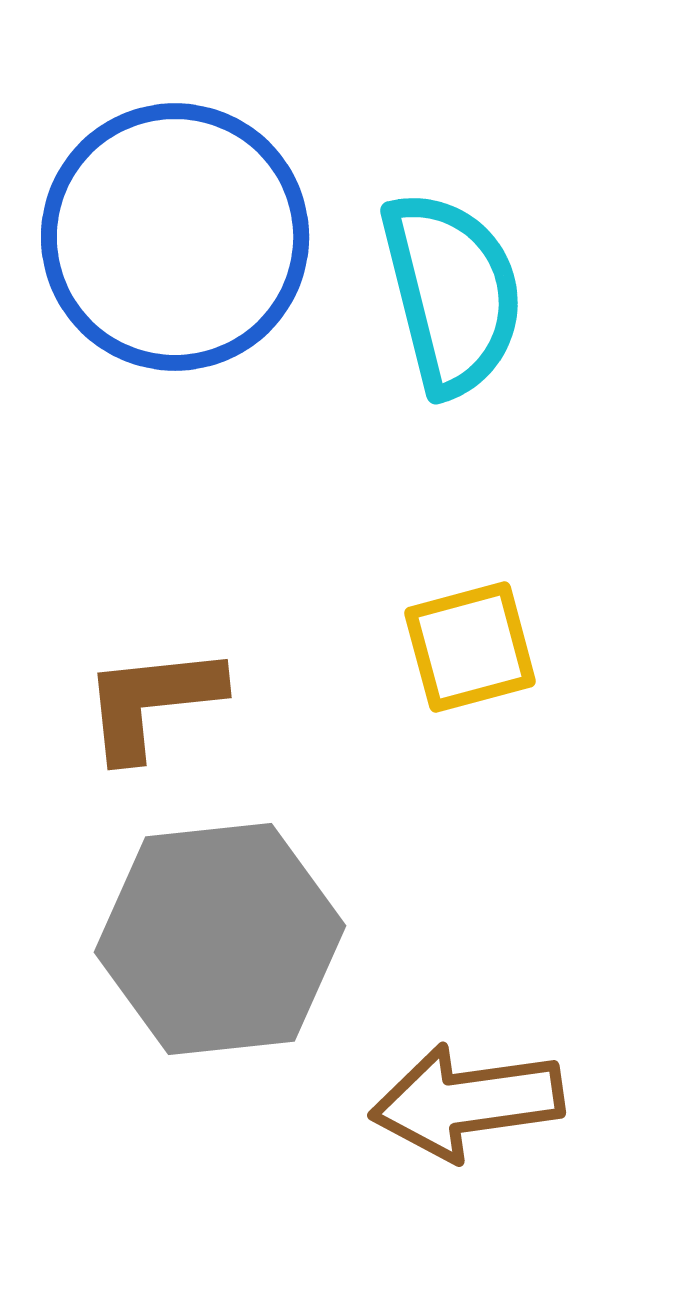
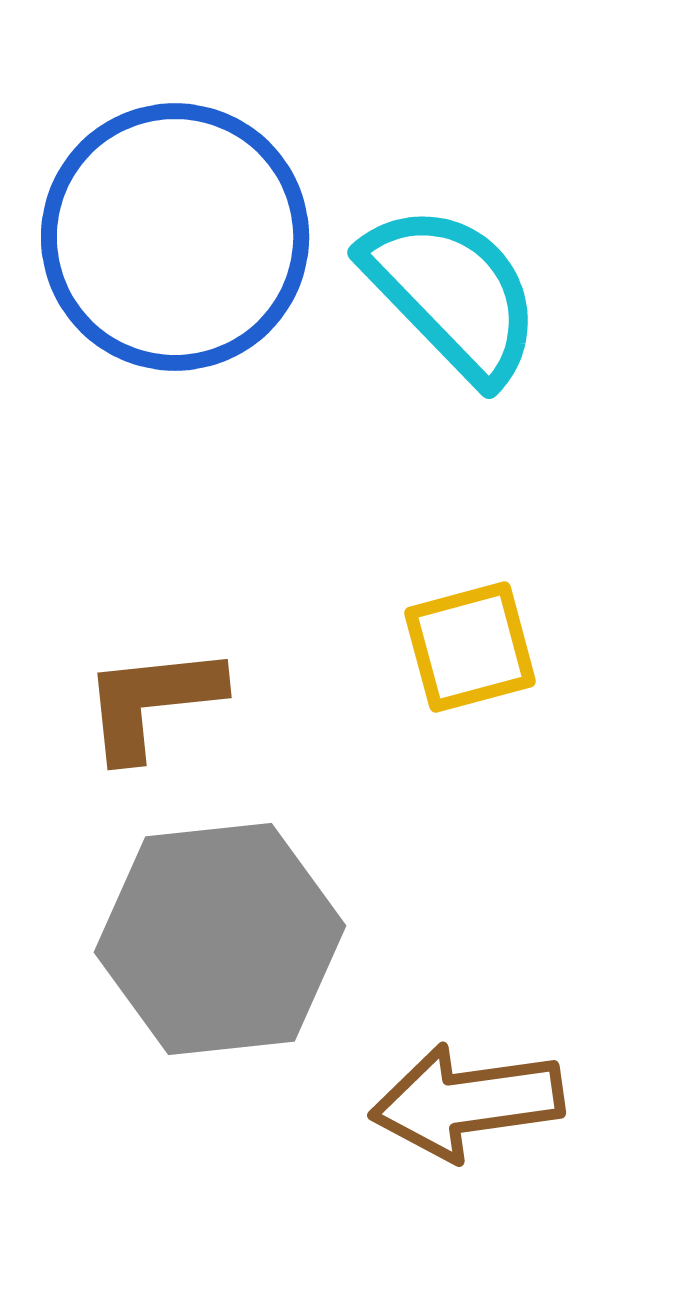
cyan semicircle: rotated 30 degrees counterclockwise
